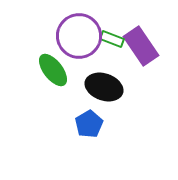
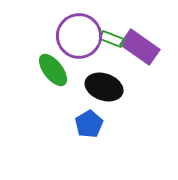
purple rectangle: moved 1 px left, 1 px down; rotated 21 degrees counterclockwise
